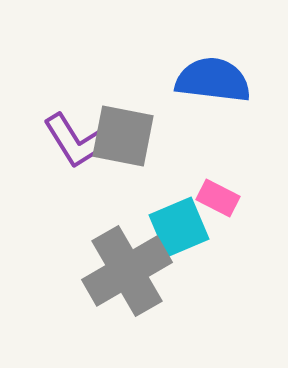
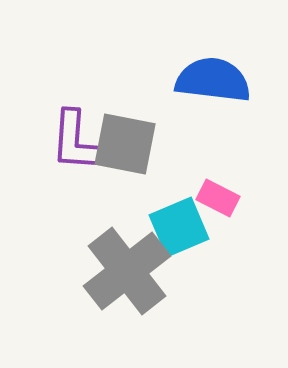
gray square: moved 2 px right, 8 px down
purple L-shape: rotated 36 degrees clockwise
gray cross: rotated 8 degrees counterclockwise
